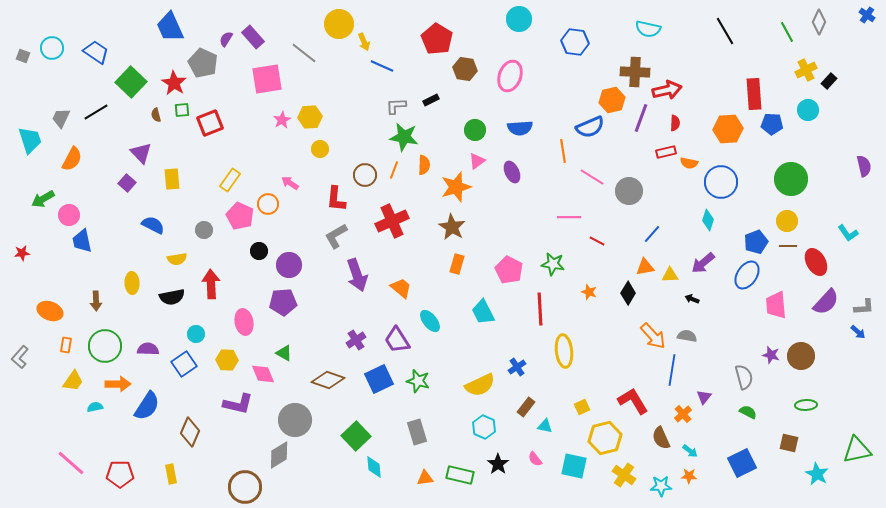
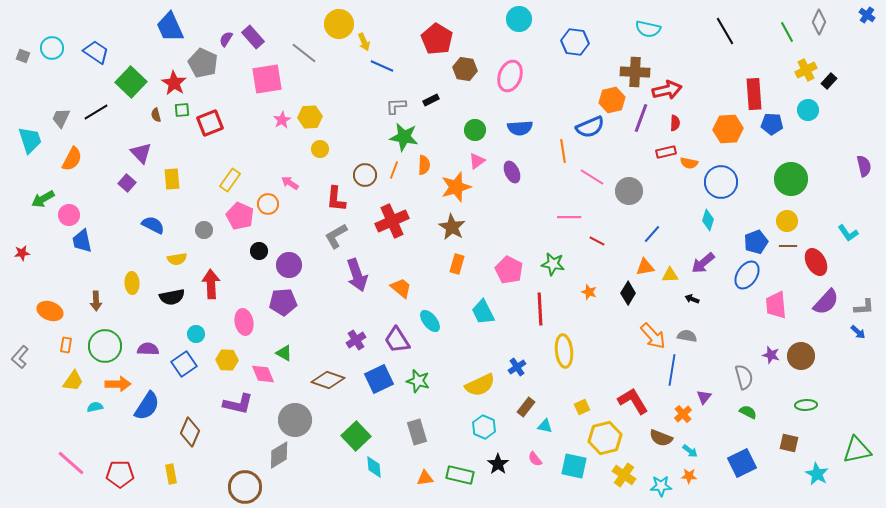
brown semicircle at (661, 438): rotated 45 degrees counterclockwise
